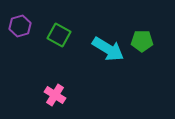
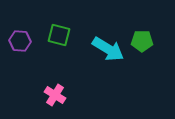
purple hexagon: moved 15 px down; rotated 20 degrees clockwise
green square: rotated 15 degrees counterclockwise
